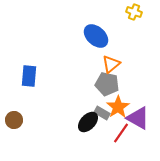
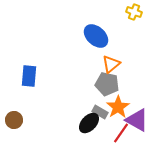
gray rectangle: moved 2 px left, 1 px up
purple triangle: moved 1 px left, 2 px down
black ellipse: moved 1 px right, 1 px down
